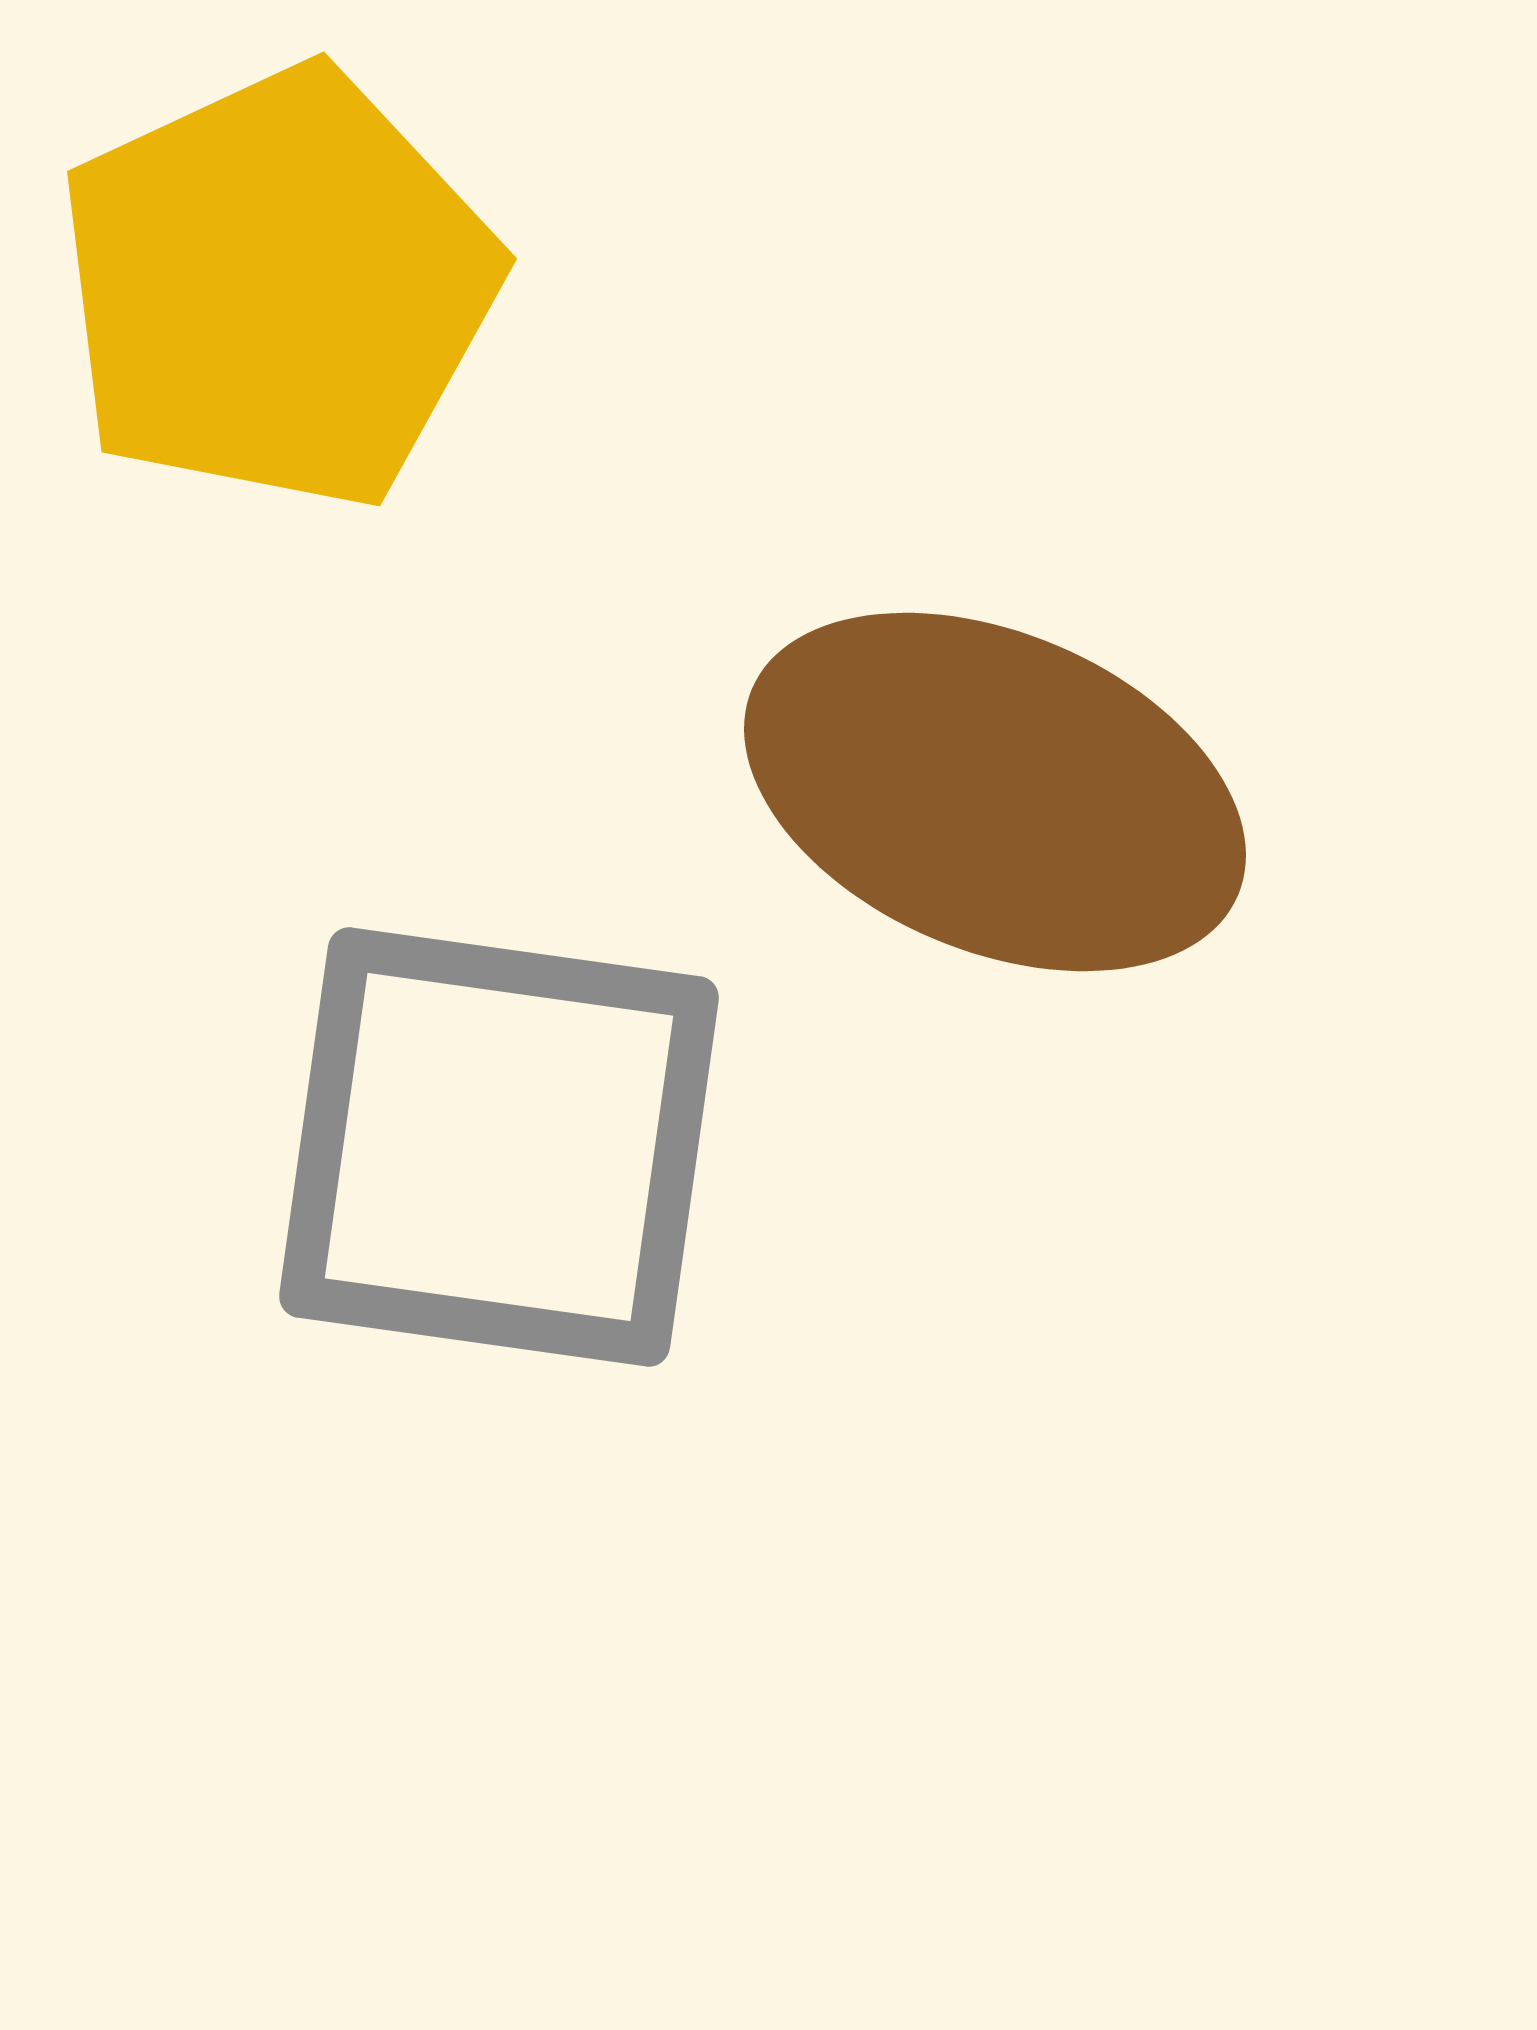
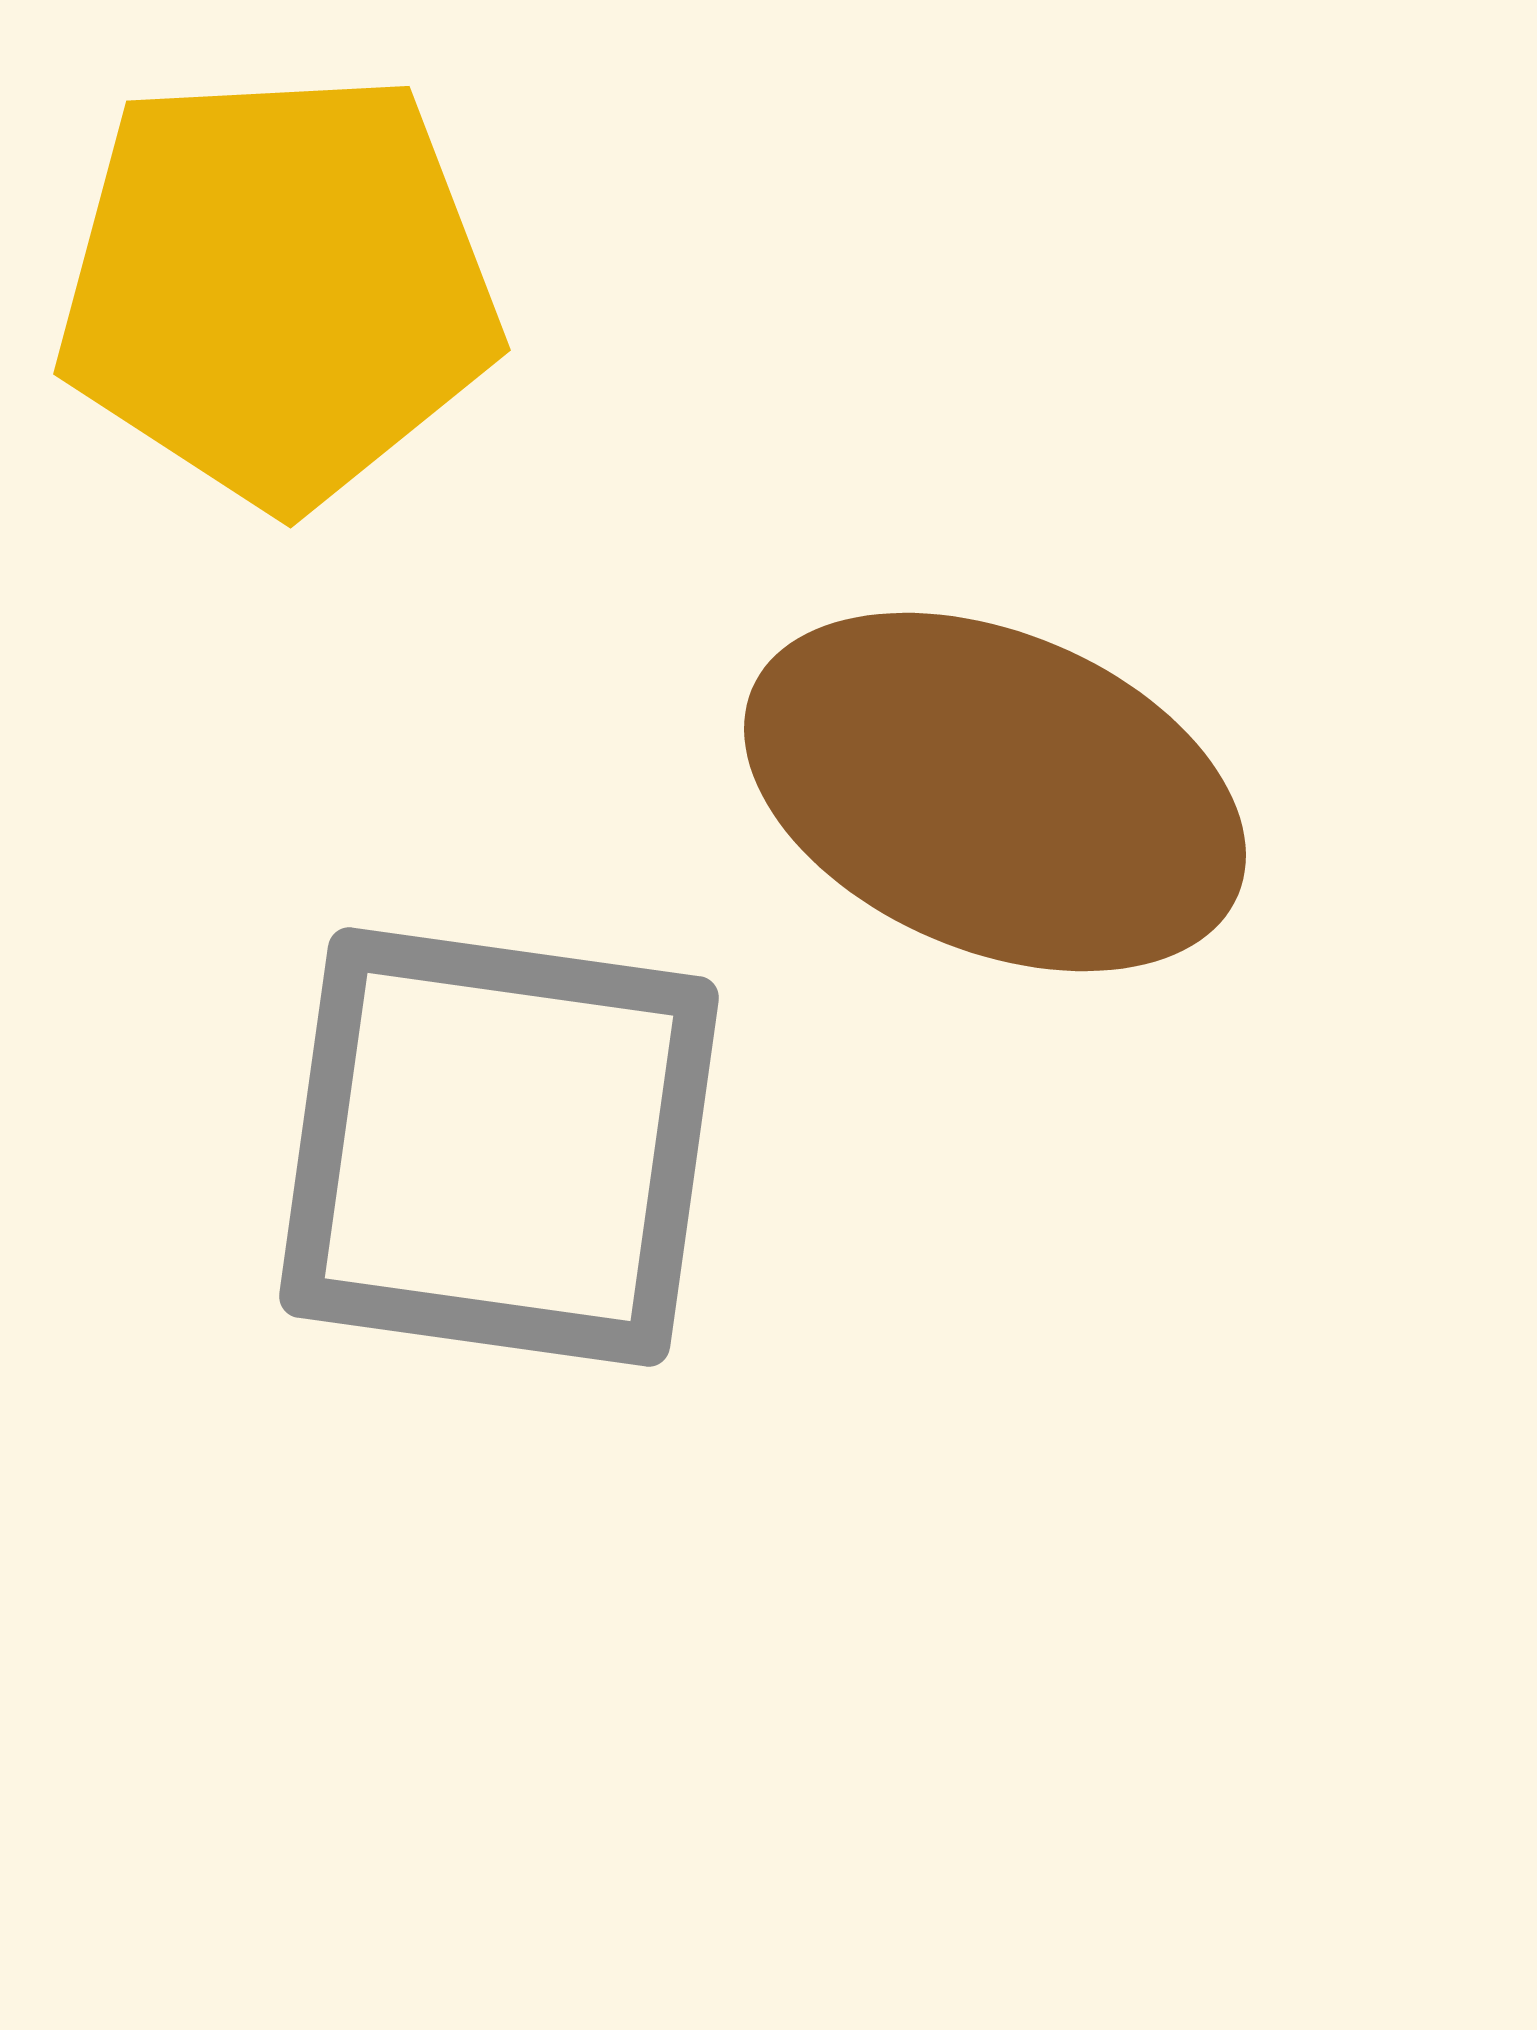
yellow pentagon: rotated 22 degrees clockwise
